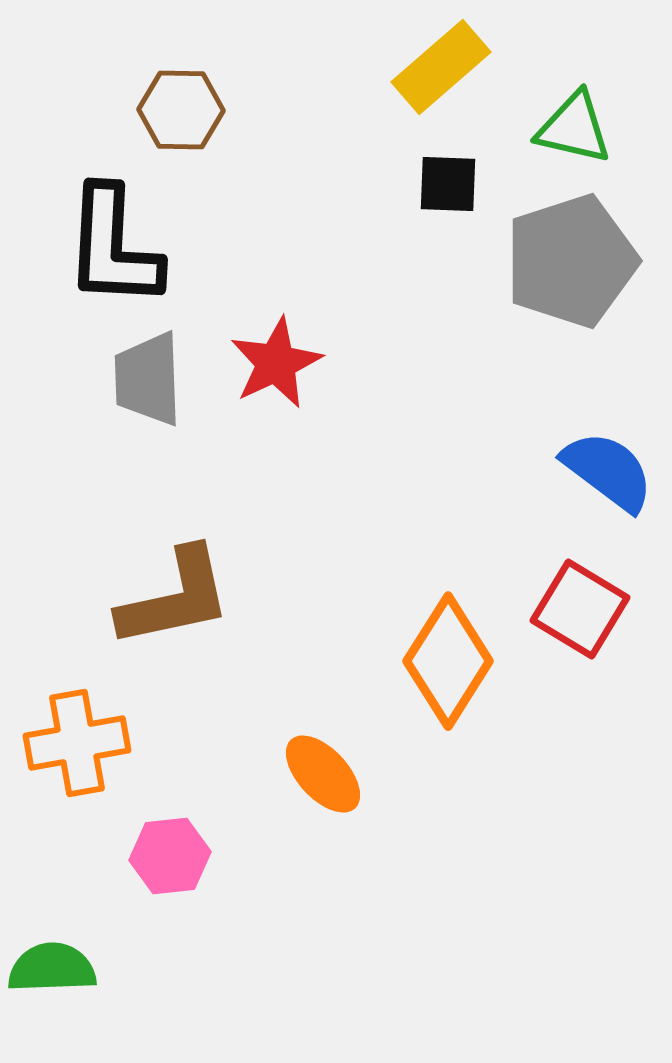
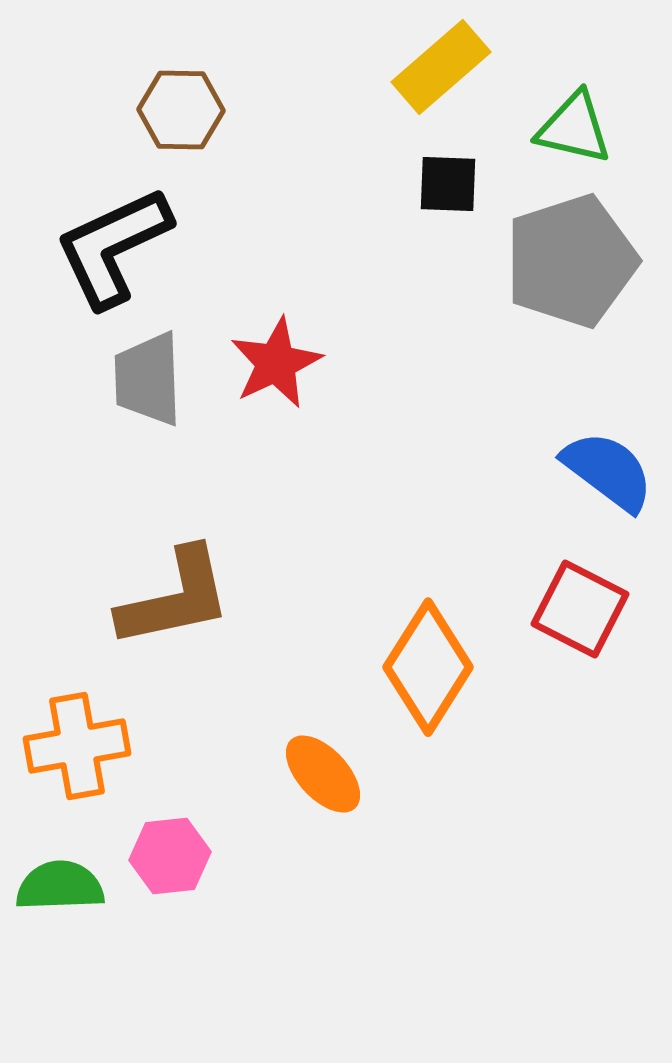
black L-shape: rotated 62 degrees clockwise
red square: rotated 4 degrees counterclockwise
orange diamond: moved 20 px left, 6 px down
orange cross: moved 3 px down
green semicircle: moved 8 px right, 82 px up
